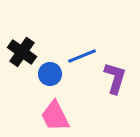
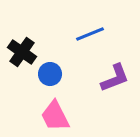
blue line: moved 8 px right, 22 px up
purple L-shape: rotated 52 degrees clockwise
